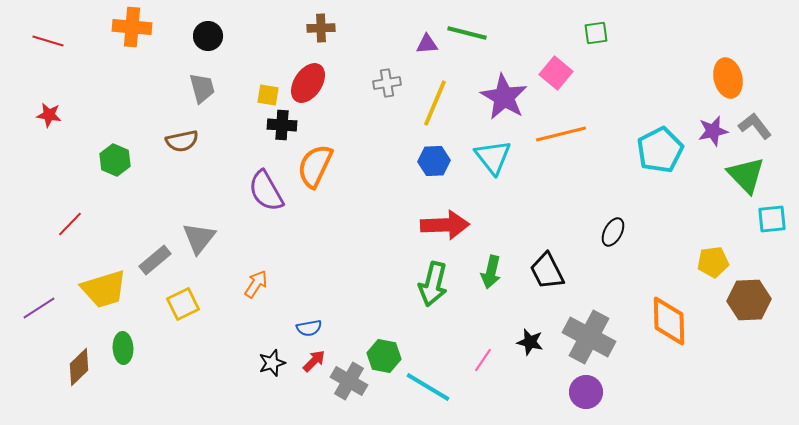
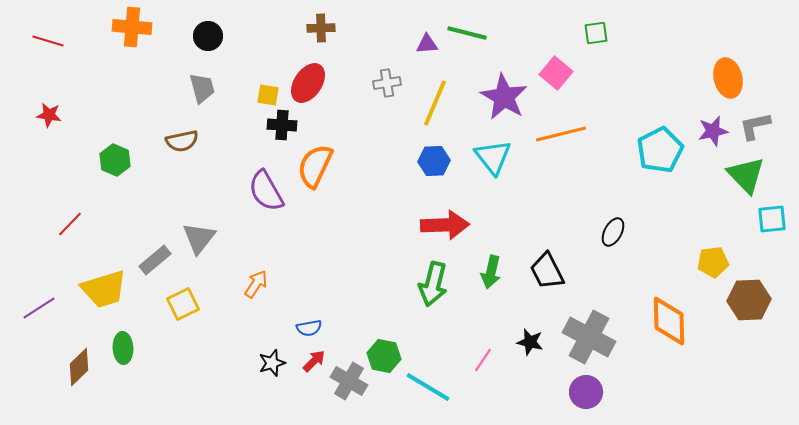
gray L-shape at (755, 126): rotated 64 degrees counterclockwise
